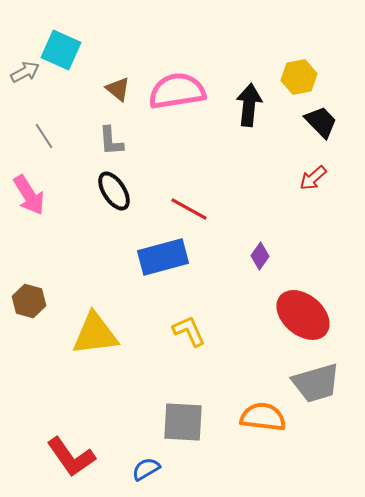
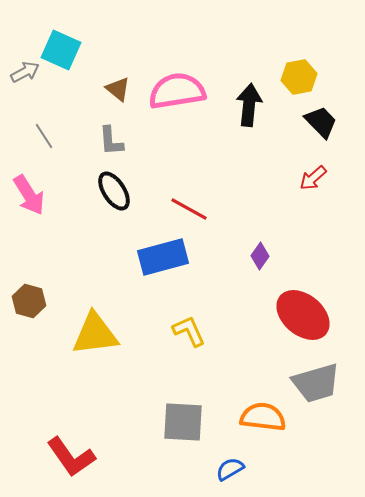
blue semicircle: moved 84 px right
